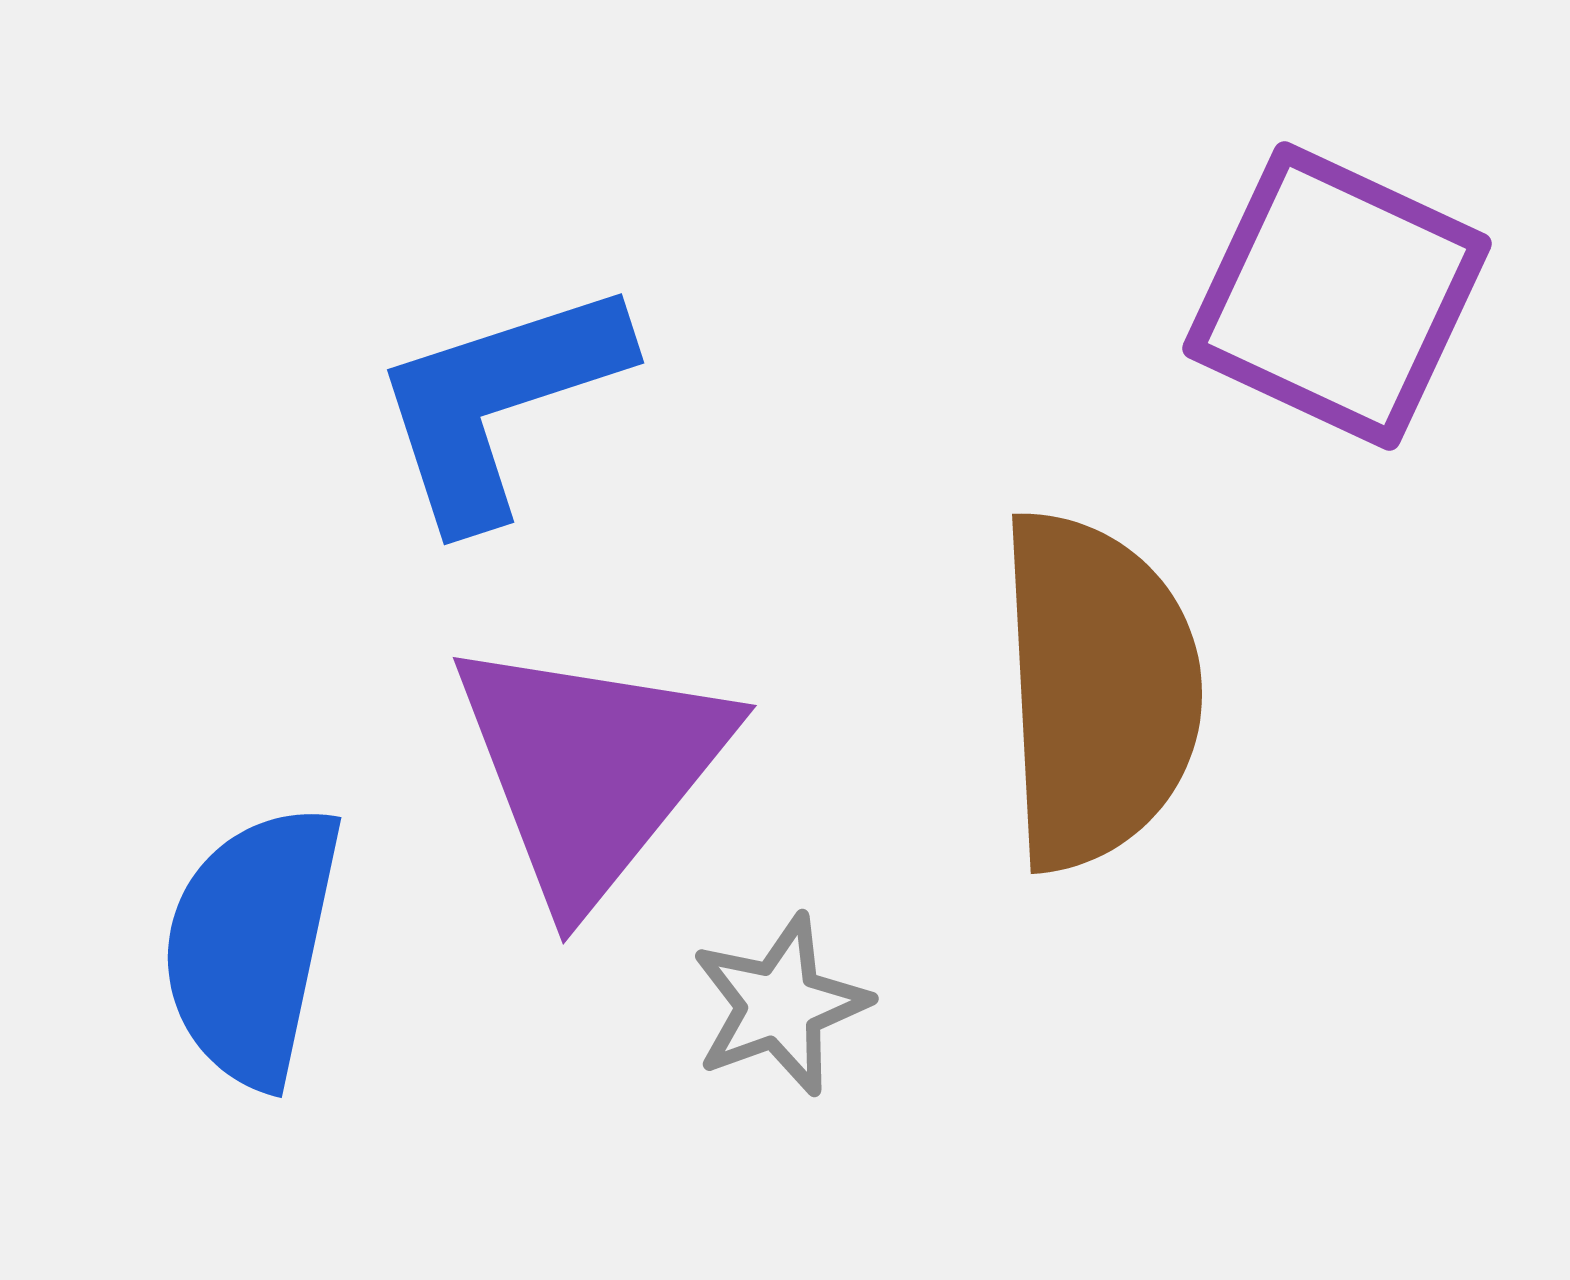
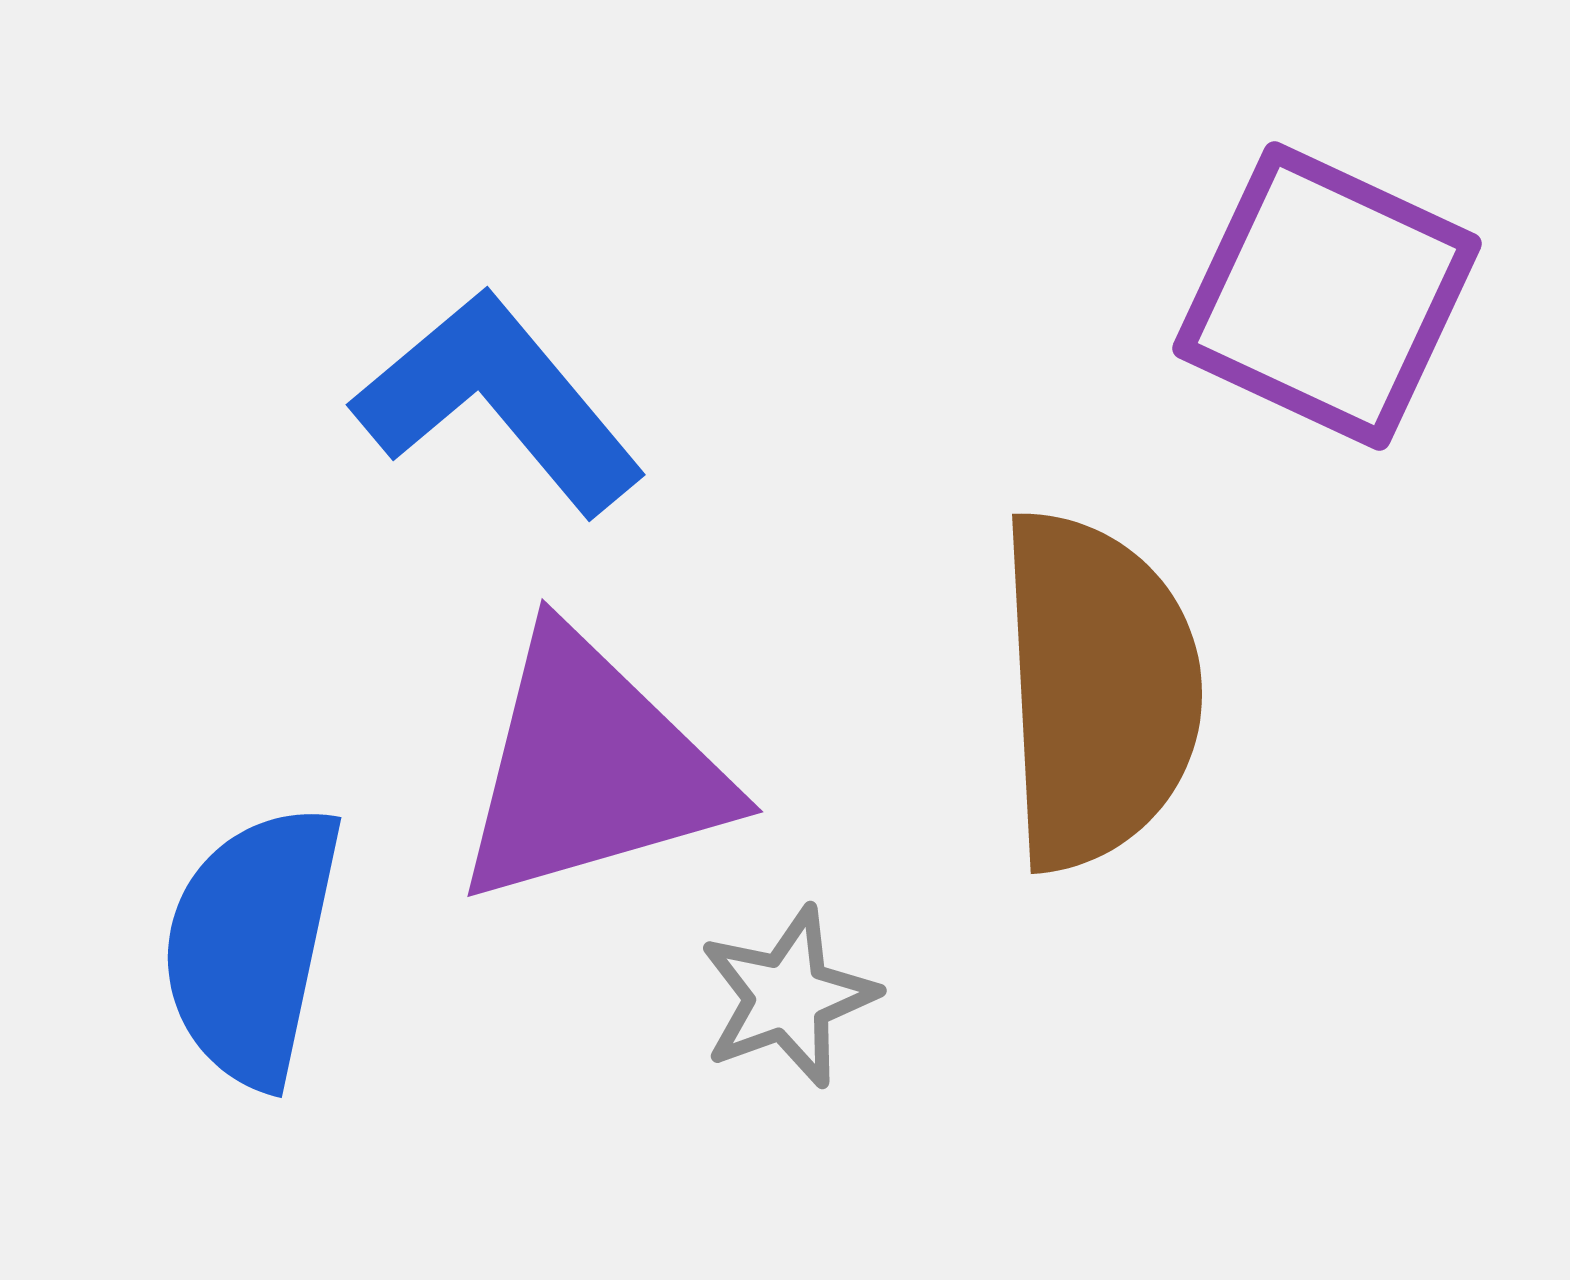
purple square: moved 10 px left
blue L-shape: rotated 68 degrees clockwise
purple triangle: rotated 35 degrees clockwise
gray star: moved 8 px right, 8 px up
